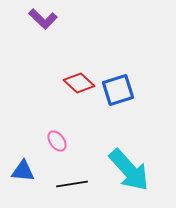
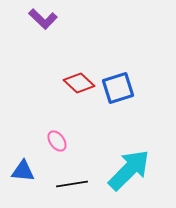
blue square: moved 2 px up
cyan arrow: rotated 93 degrees counterclockwise
